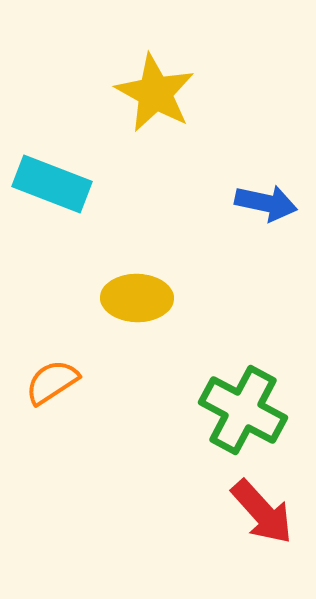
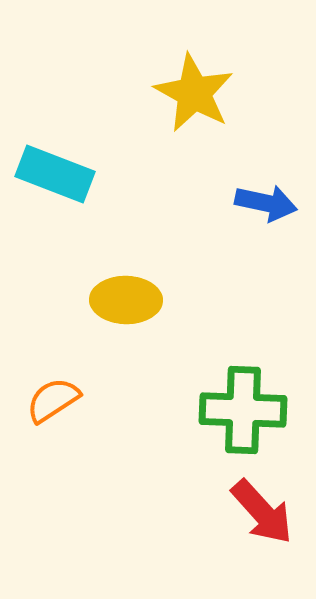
yellow star: moved 39 px right
cyan rectangle: moved 3 px right, 10 px up
yellow ellipse: moved 11 px left, 2 px down
orange semicircle: moved 1 px right, 18 px down
green cross: rotated 26 degrees counterclockwise
